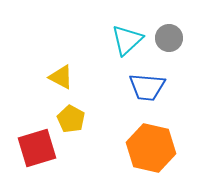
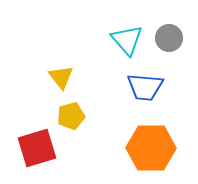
cyan triangle: rotated 28 degrees counterclockwise
yellow triangle: rotated 24 degrees clockwise
blue trapezoid: moved 2 px left
yellow pentagon: moved 3 px up; rotated 28 degrees clockwise
orange hexagon: rotated 12 degrees counterclockwise
